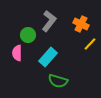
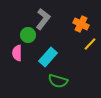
gray L-shape: moved 6 px left, 2 px up
